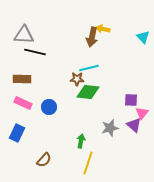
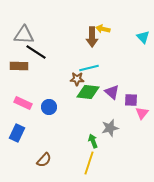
brown arrow: rotated 12 degrees counterclockwise
black line: moved 1 px right; rotated 20 degrees clockwise
brown rectangle: moved 3 px left, 13 px up
purple triangle: moved 22 px left, 33 px up
green arrow: moved 12 px right; rotated 32 degrees counterclockwise
yellow line: moved 1 px right
